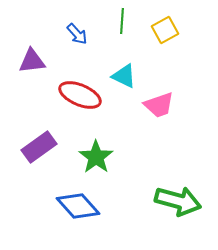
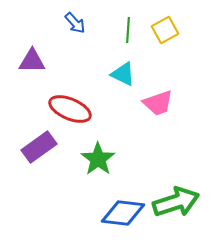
green line: moved 6 px right, 9 px down
blue arrow: moved 2 px left, 11 px up
purple triangle: rotated 8 degrees clockwise
cyan triangle: moved 1 px left, 2 px up
red ellipse: moved 10 px left, 14 px down
pink trapezoid: moved 1 px left, 2 px up
green star: moved 2 px right, 2 px down
green arrow: moved 2 px left, 1 px down; rotated 33 degrees counterclockwise
blue diamond: moved 45 px right, 7 px down; rotated 42 degrees counterclockwise
